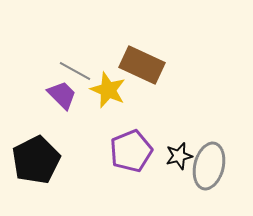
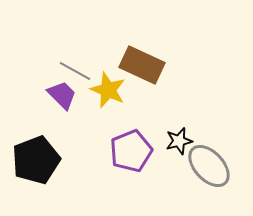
black star: moved 15 px up
black pentagon: rotated 6 degrees clockwise
gray ellipse: rotated 57 degrees counterclockwise
